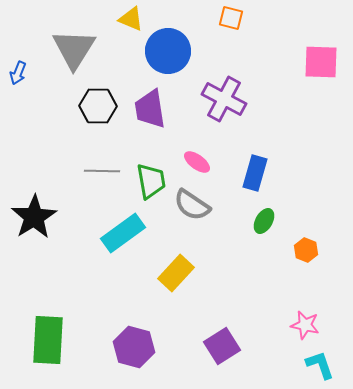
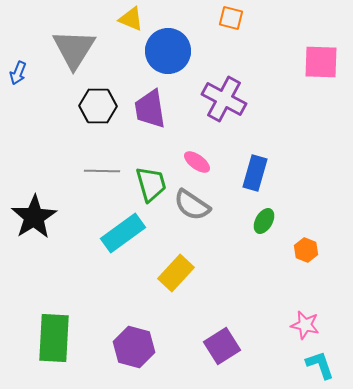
green trapezoid: moved 3 px down; rotated 6 degrees counterclockwise
green rectangle: moved 6 px right, 2 px up
